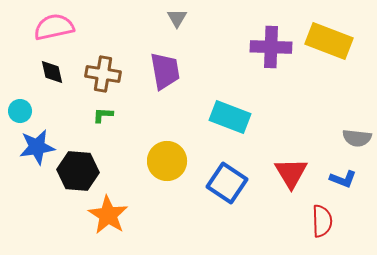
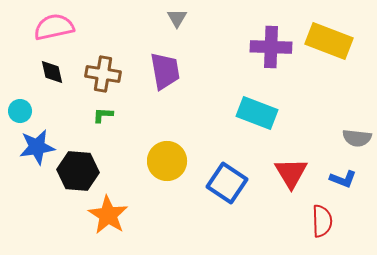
cyan rectangle: moved 27 px right, 4 px up
